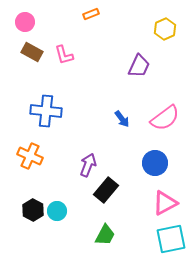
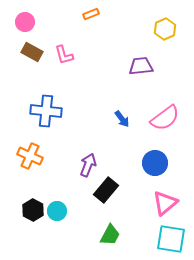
purple trapezoid: moved 2 px right; rotated 120 degrees counterclockwise
pink triangle: rotated 12 degrees counterclockwise
green trapezoid: moved 5 px right
cyan square: rotated 20 degrees clockwise
